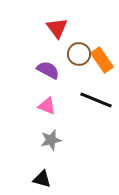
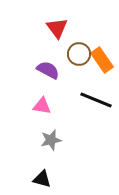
pink triangle: moved 5 px left; rotated 12 degrees counterclockwise
